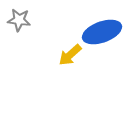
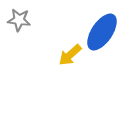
blue ellipse: rotated 36 degrees counterclockwise
